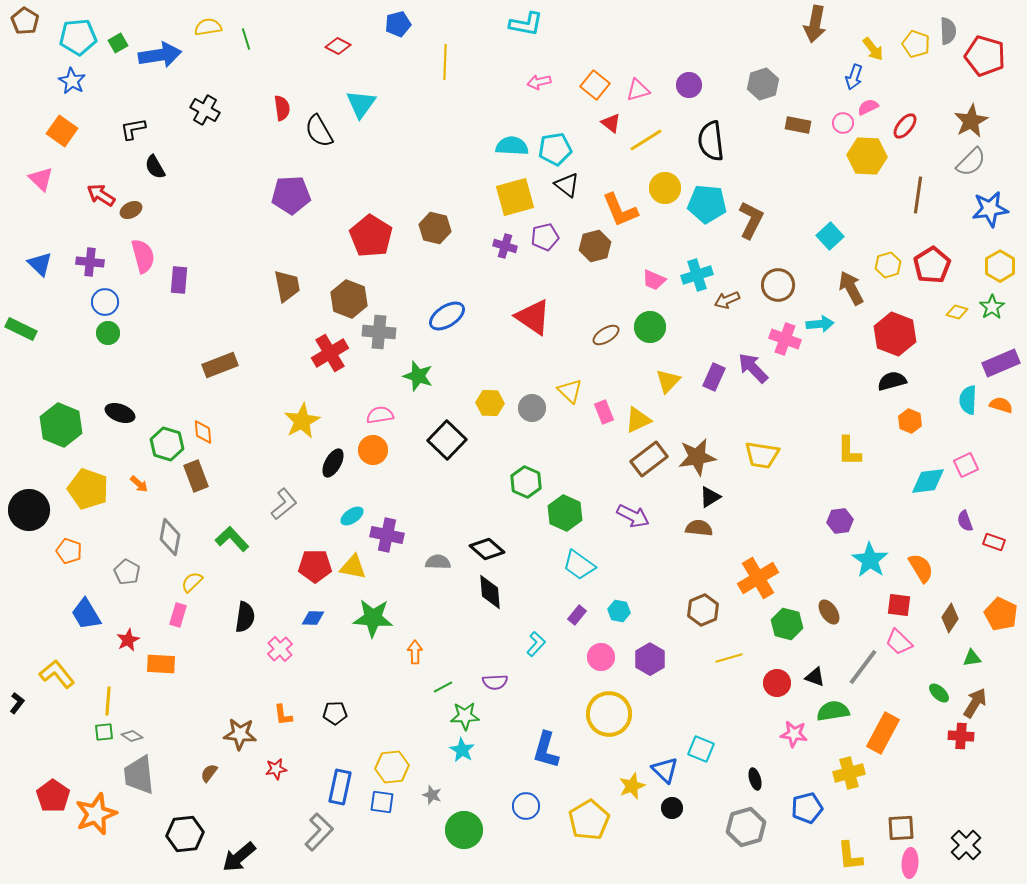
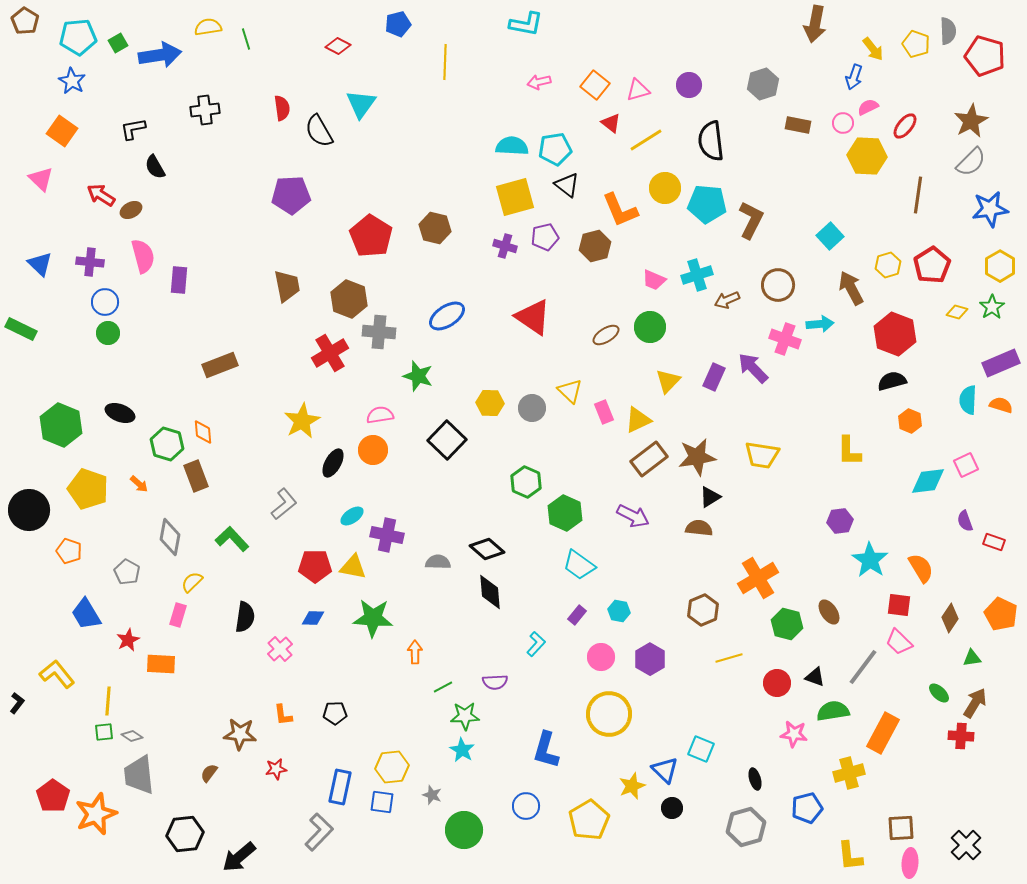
black cross at (205, 110): rotated 36 degrees counterclockwise
